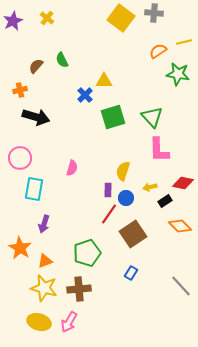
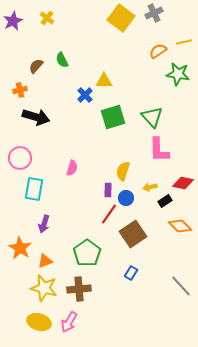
gray cross: rotated 30 degrees counterclockwise
green pentagon: rotated 16 degrees counterclockwise
